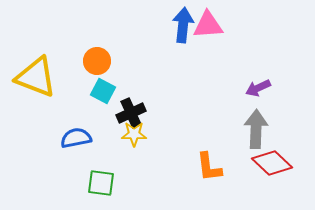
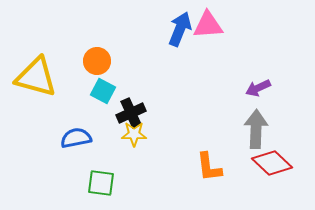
blue arrow: moved 3 px left, 4 px down; rotated 16 degrees clockwise
yellow triangle: rotated 6 degrees counterclockwise
